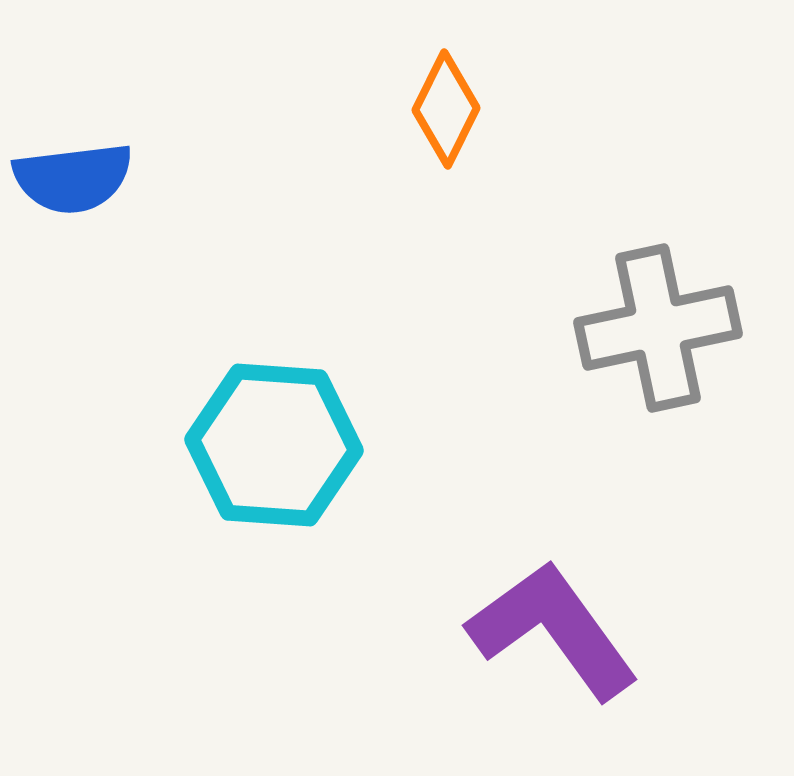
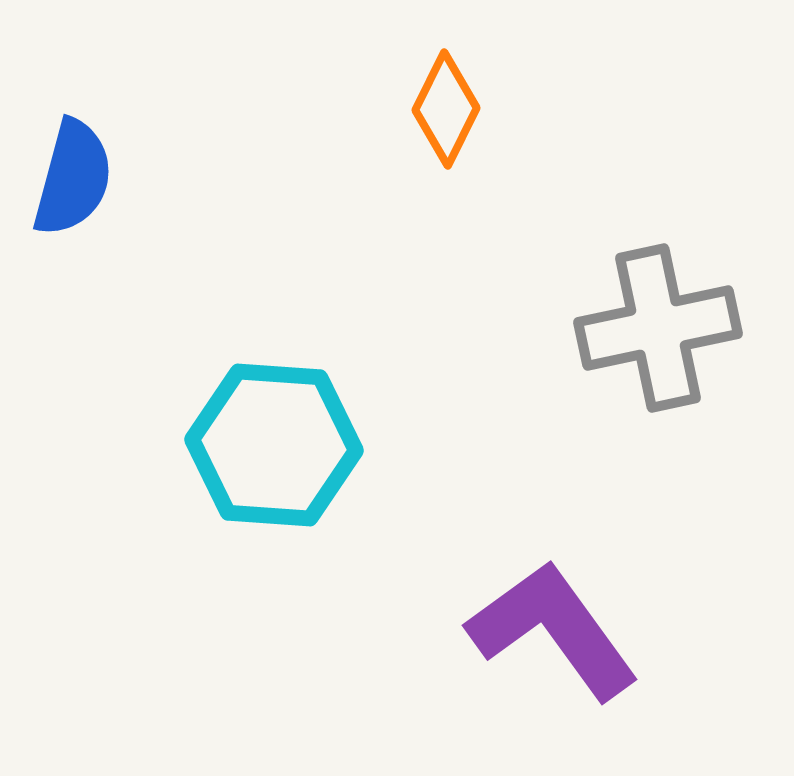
blue semicircle: rotated 68 degrees counterclockwise
